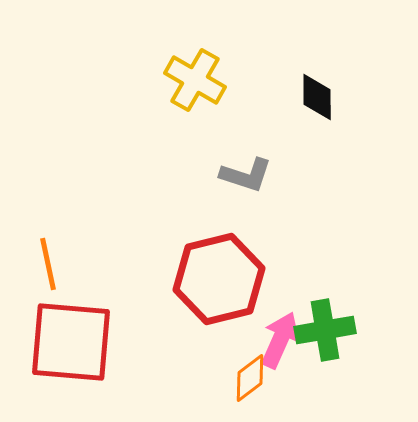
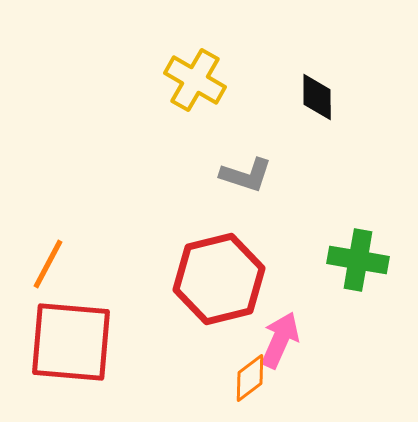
orange line: rotated 40 degrees clockwise
green cross: moved 33 px right, 70 px up; rotated 20 degrees clockwise
